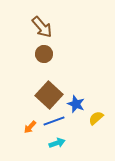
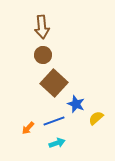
brown arrow: rotated 35 degrees clockwise
brown circle: moved 1 px left, 1 px down
brown square: moved 5 px right, 12 px up
orange arrow: moved 2 px left, 1 px down
